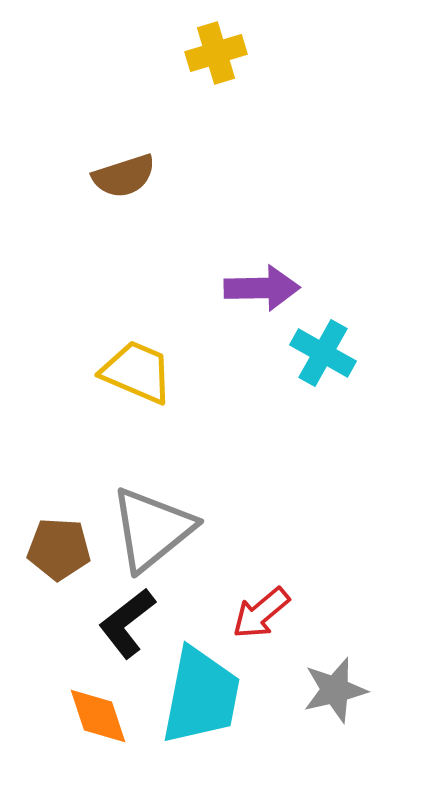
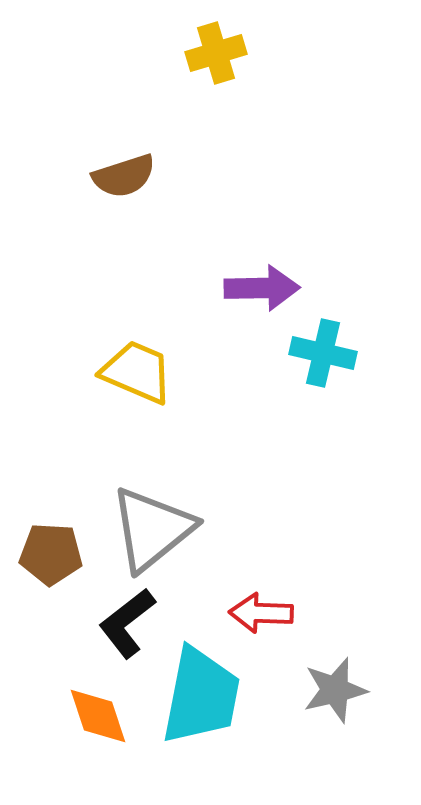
cyan cross: rotated 16 degrees counterclockwise
brown pentagon: moved 8 px left, 5 px down
red arrow: rotated 42 degrees clockwise
